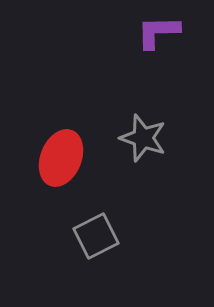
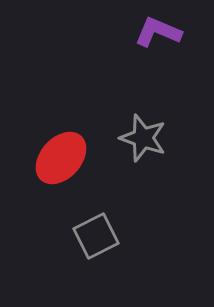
purple L-shape: rotated 24 degrees clockwise
red ellipse: rotated 20 degrees clockwise
